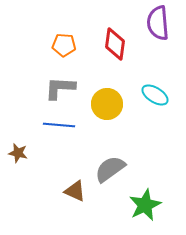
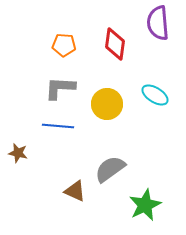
blue line: moved 1 px left, 1 px down
